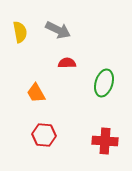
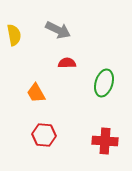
yellow semicircle: moved 6 px left, 3 px down
